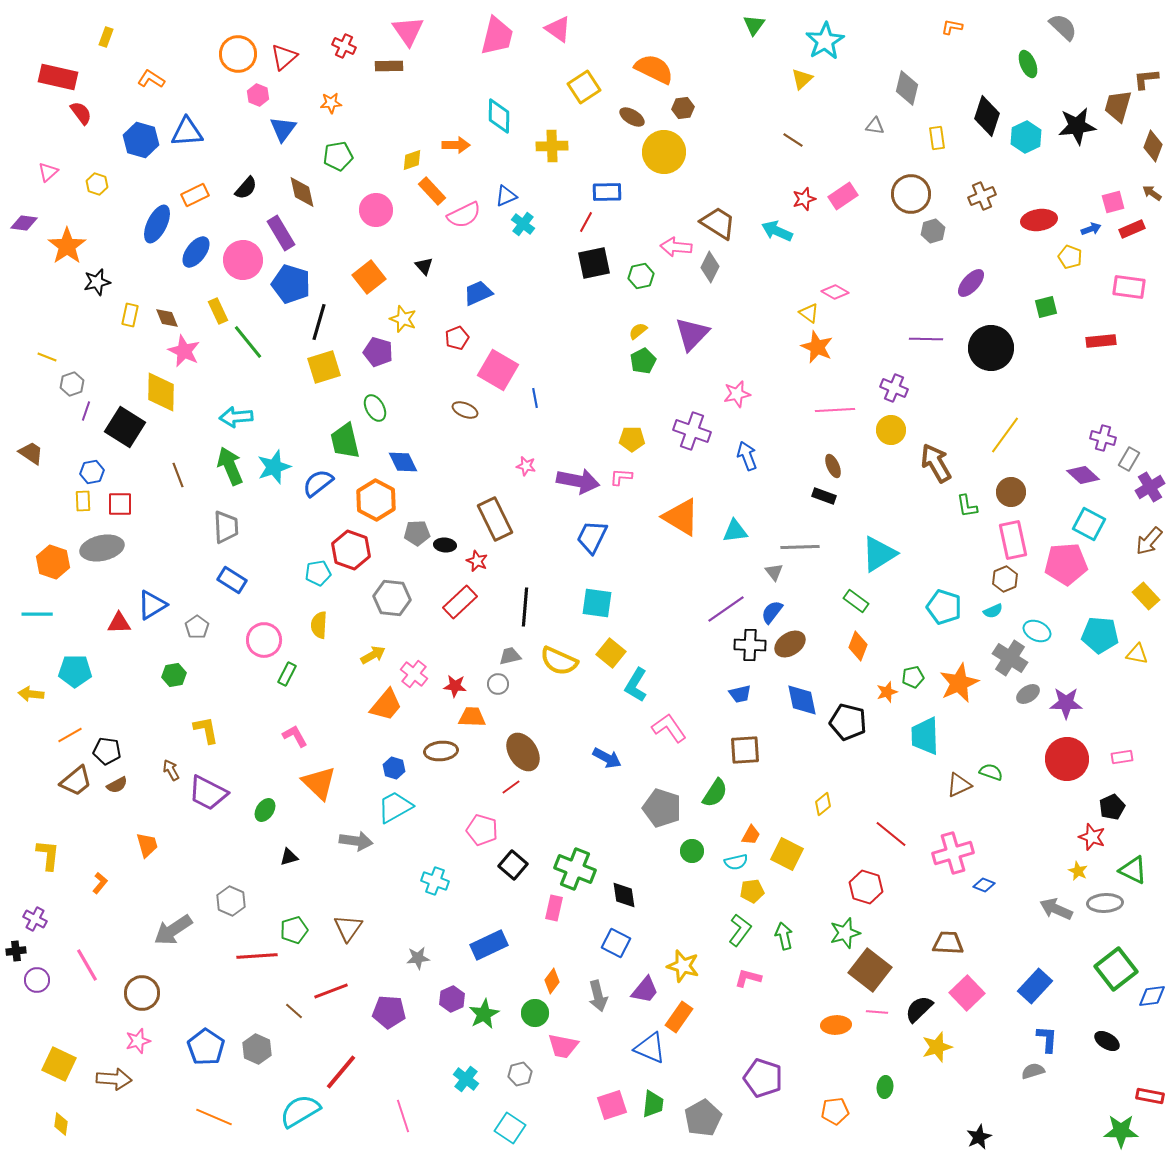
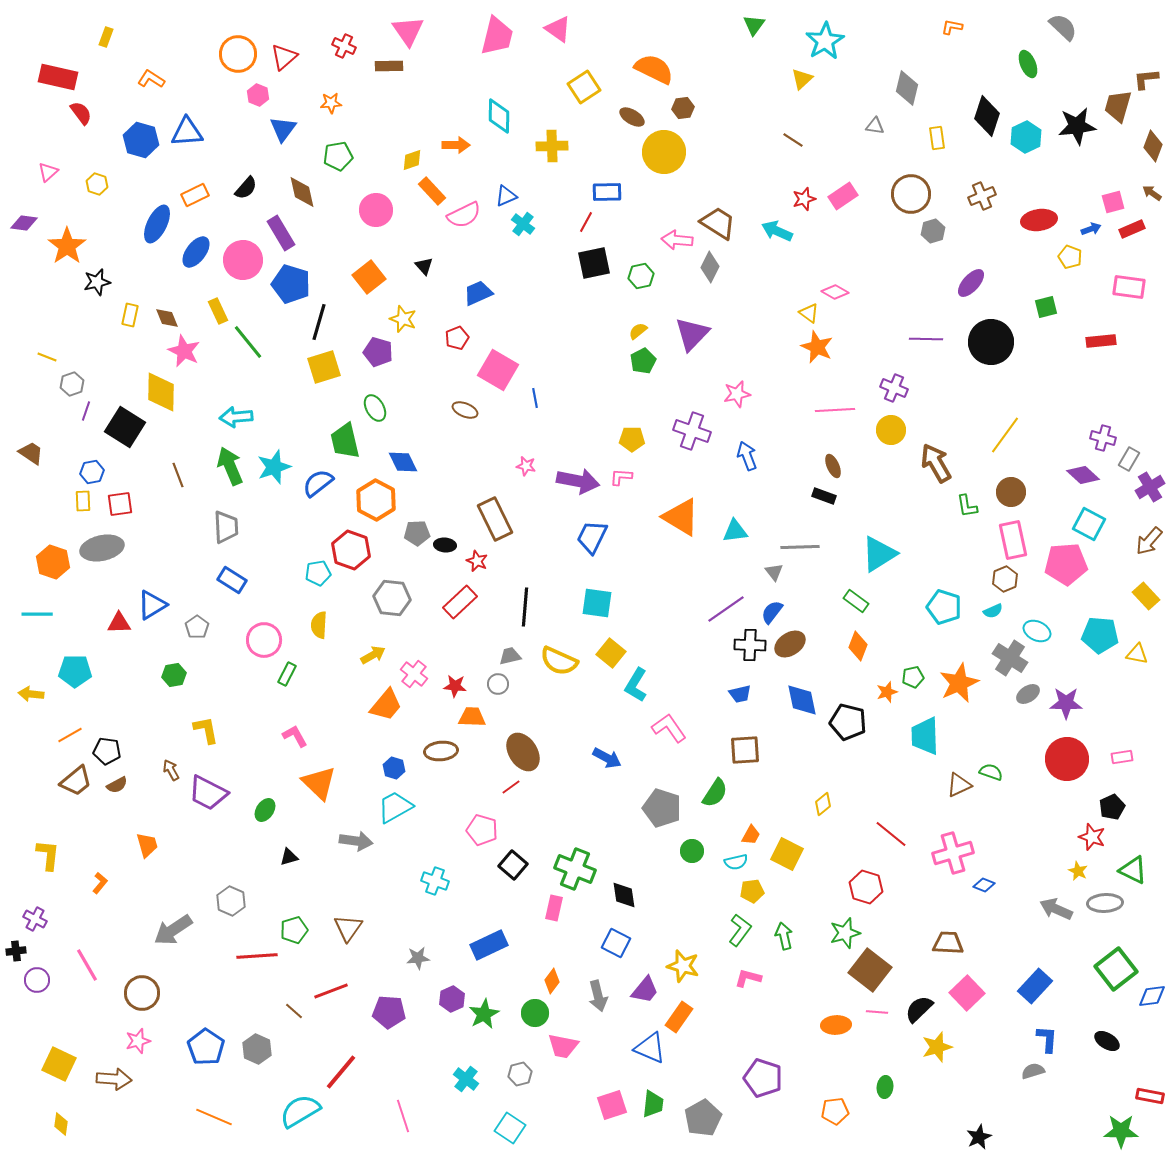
pink arrow at (676, 247): moved 1 px right, 7 px up
black circle at (991, 348): moved 6 px up
red square at (120, 504): rotated 8 degrees counterclockwise
